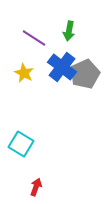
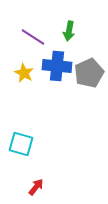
purple line: moved 1 px left, 1 px up
blue cross: moved 5 px left, 1 px up; rotated 32 degrees counterclockwise
gray pentagon: moved 4 px right, 1 px up
cyan square: rotated 15 degrees counterclockwise
red arrow: rotated 18 degrees clockwise
